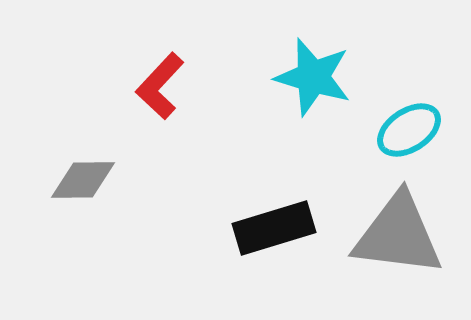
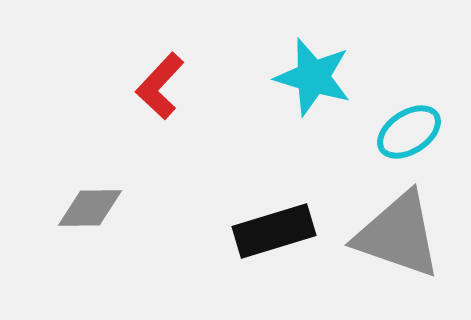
cyan ellipse: moved 2 px down
gray diamond: moved 7 px right, 28 px down
black rectangle: moved 3 px down
gray triangle: rotated 12 degrees clockwise
